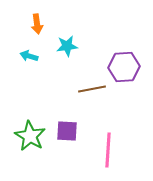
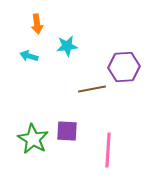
green star: moved 3 px right, 3 px down
